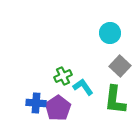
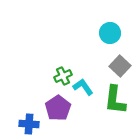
blue cross: moved 7 px left, 21 px down
